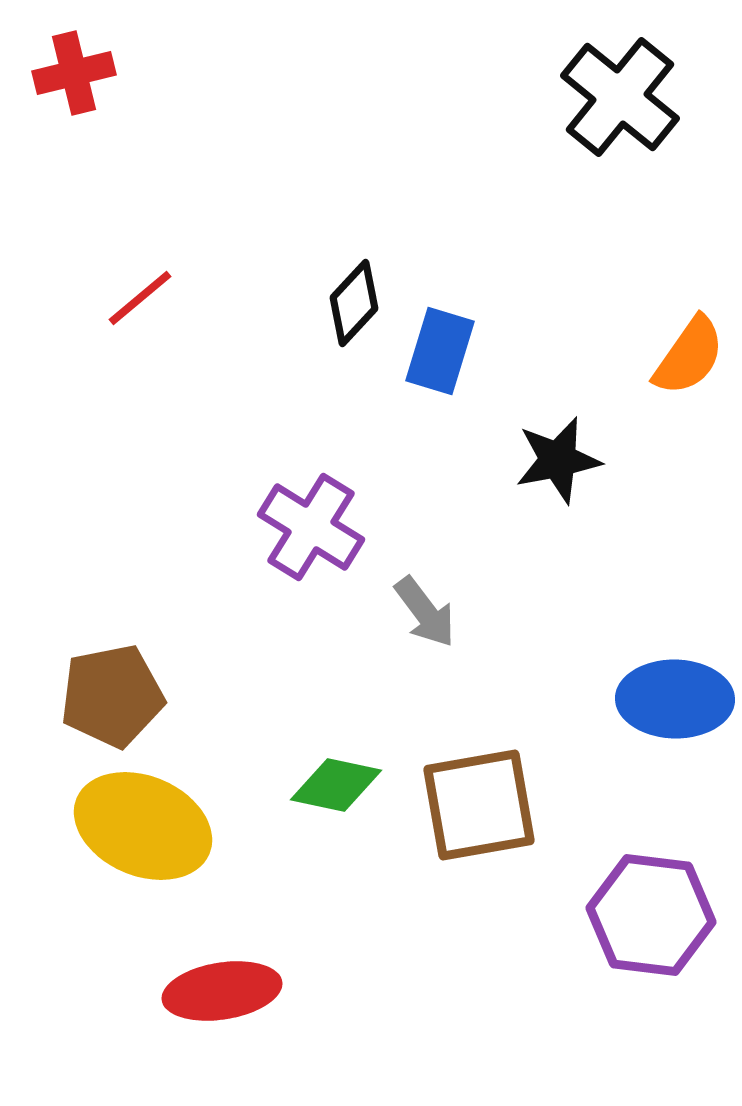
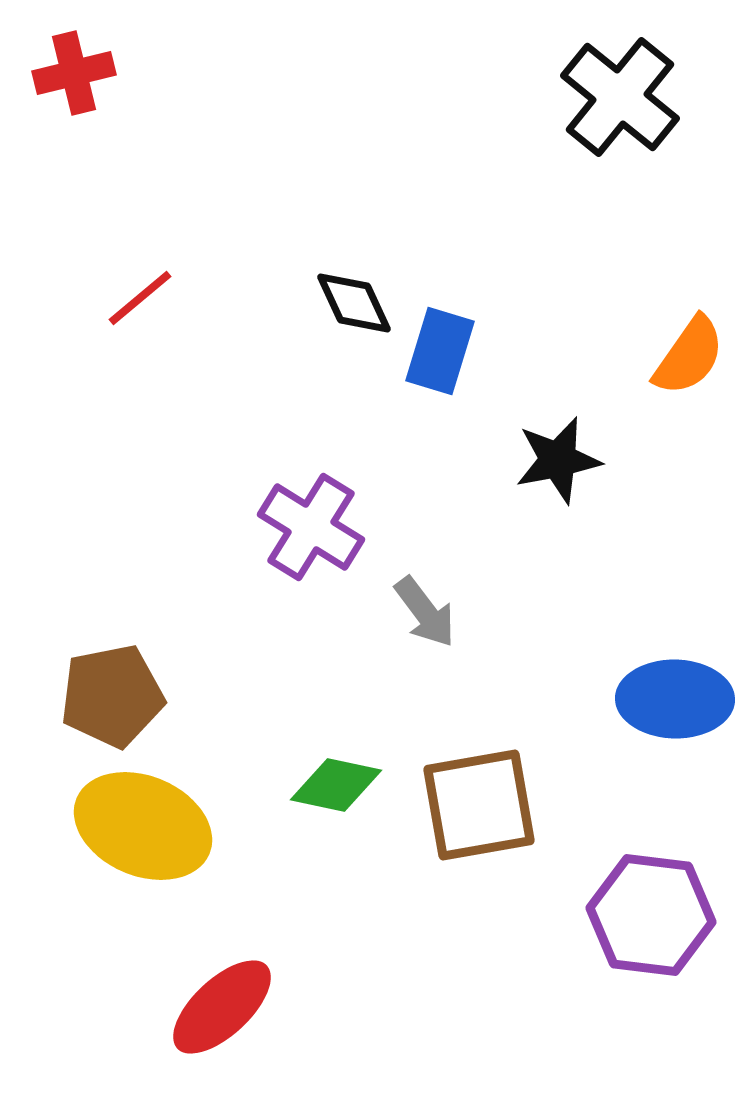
black diamond: rotated 68 degrees counterclockwise
red ellipse: moved 16 px down; rotated 34 degrees counterclockwise
